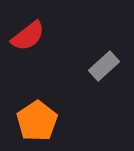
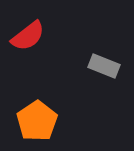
gray rectangle: rotated 64 degrees clockwise
